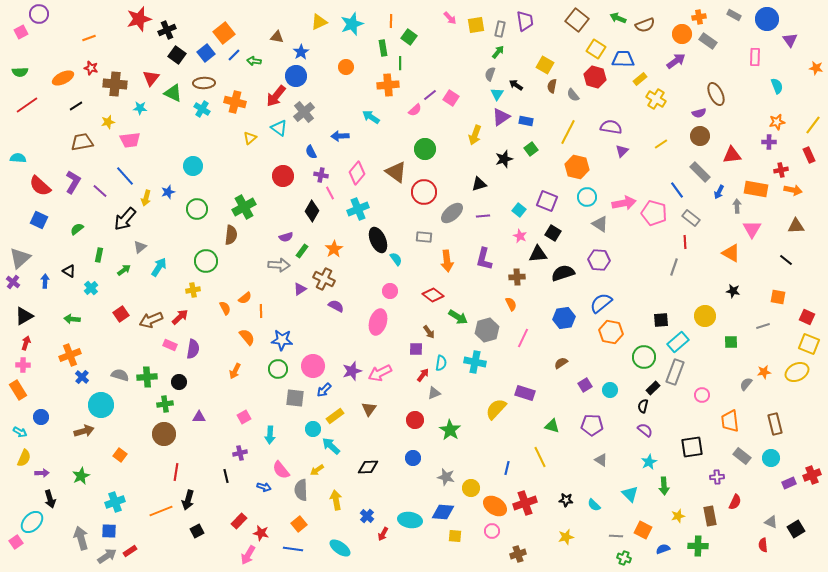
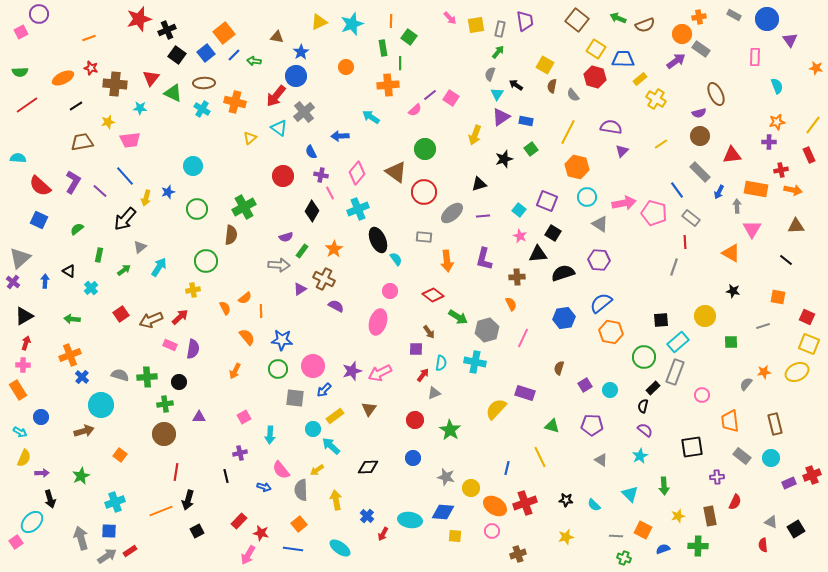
gray rectangle at (708, 41): moved 7 px left, 8 px down
brown semicircle at (561, 363): moved 2 px left, 5 px down; rotated 40 degrees counterclockwise
cyan star at (649, 462): moved 9 px left, 6 px up
